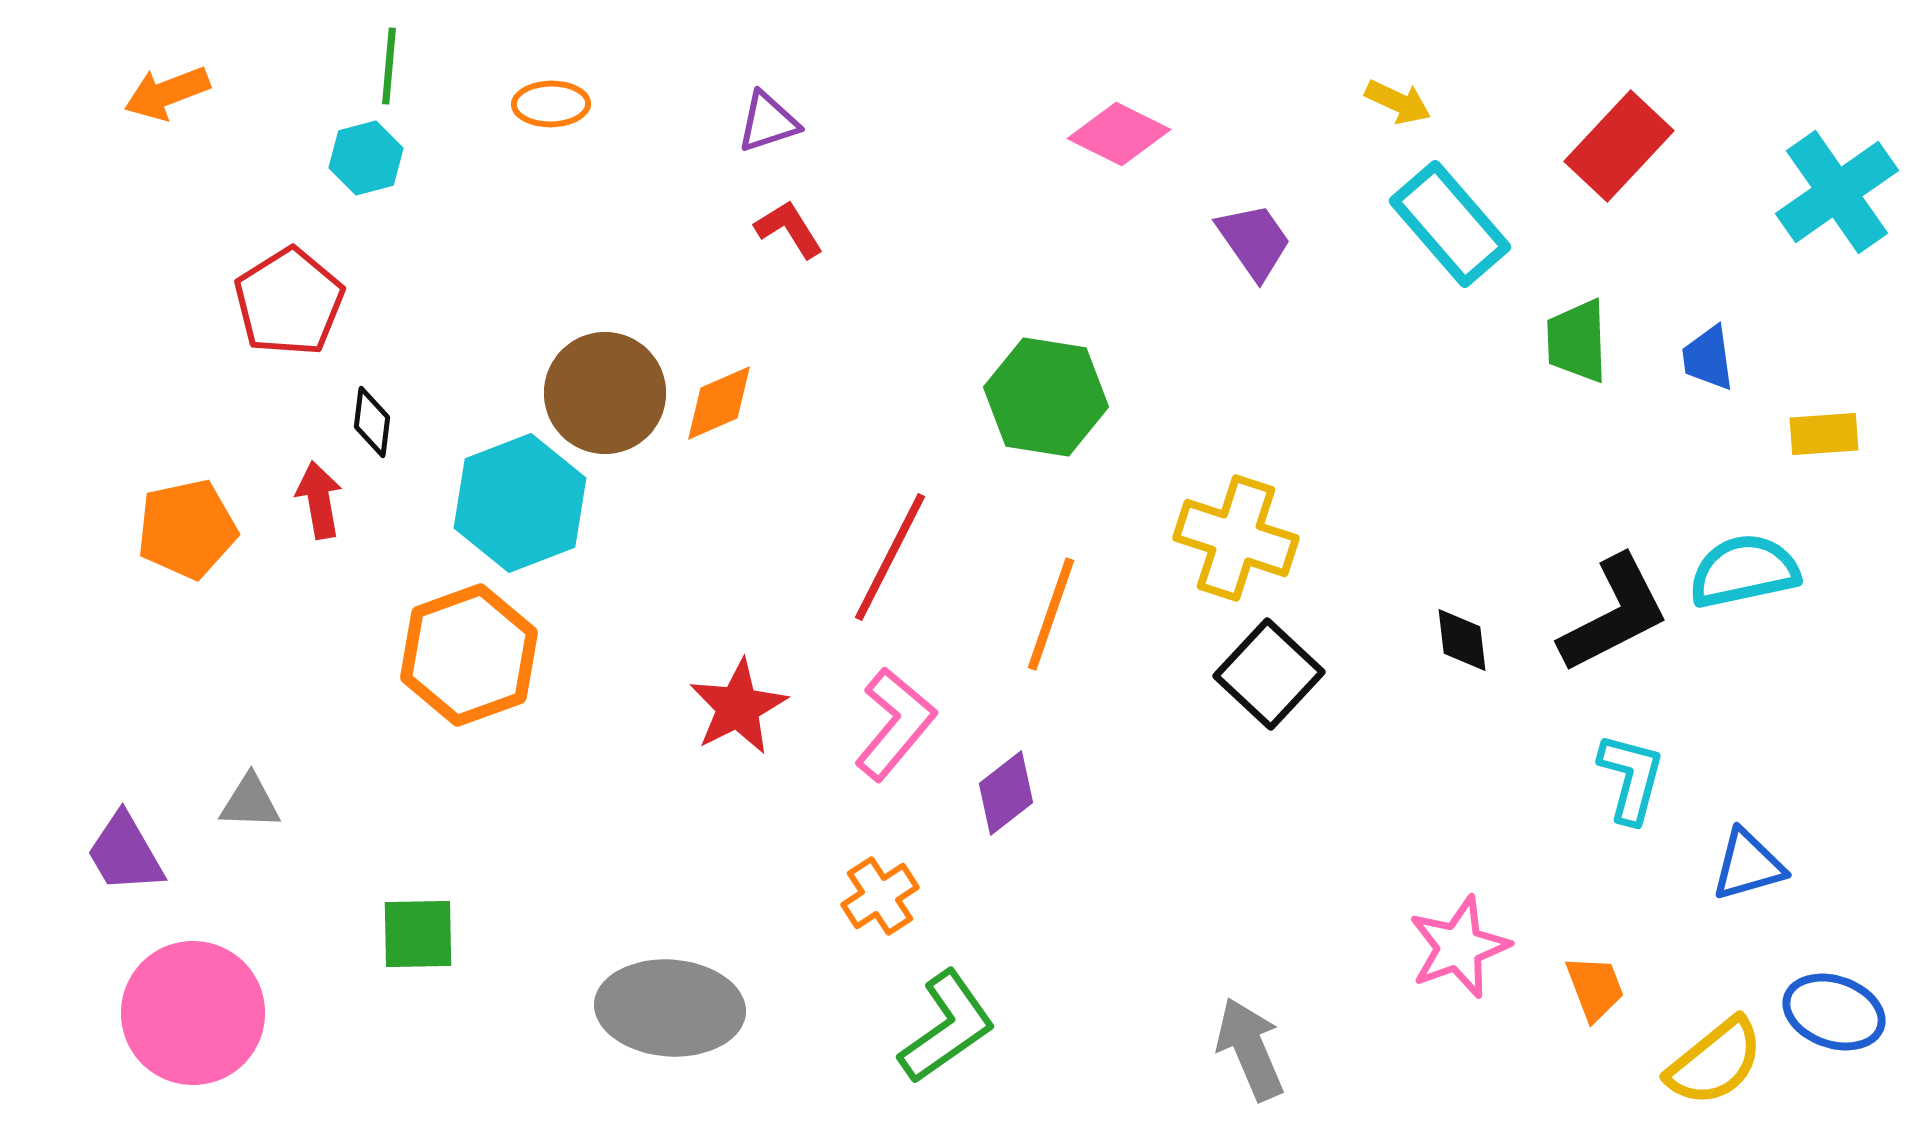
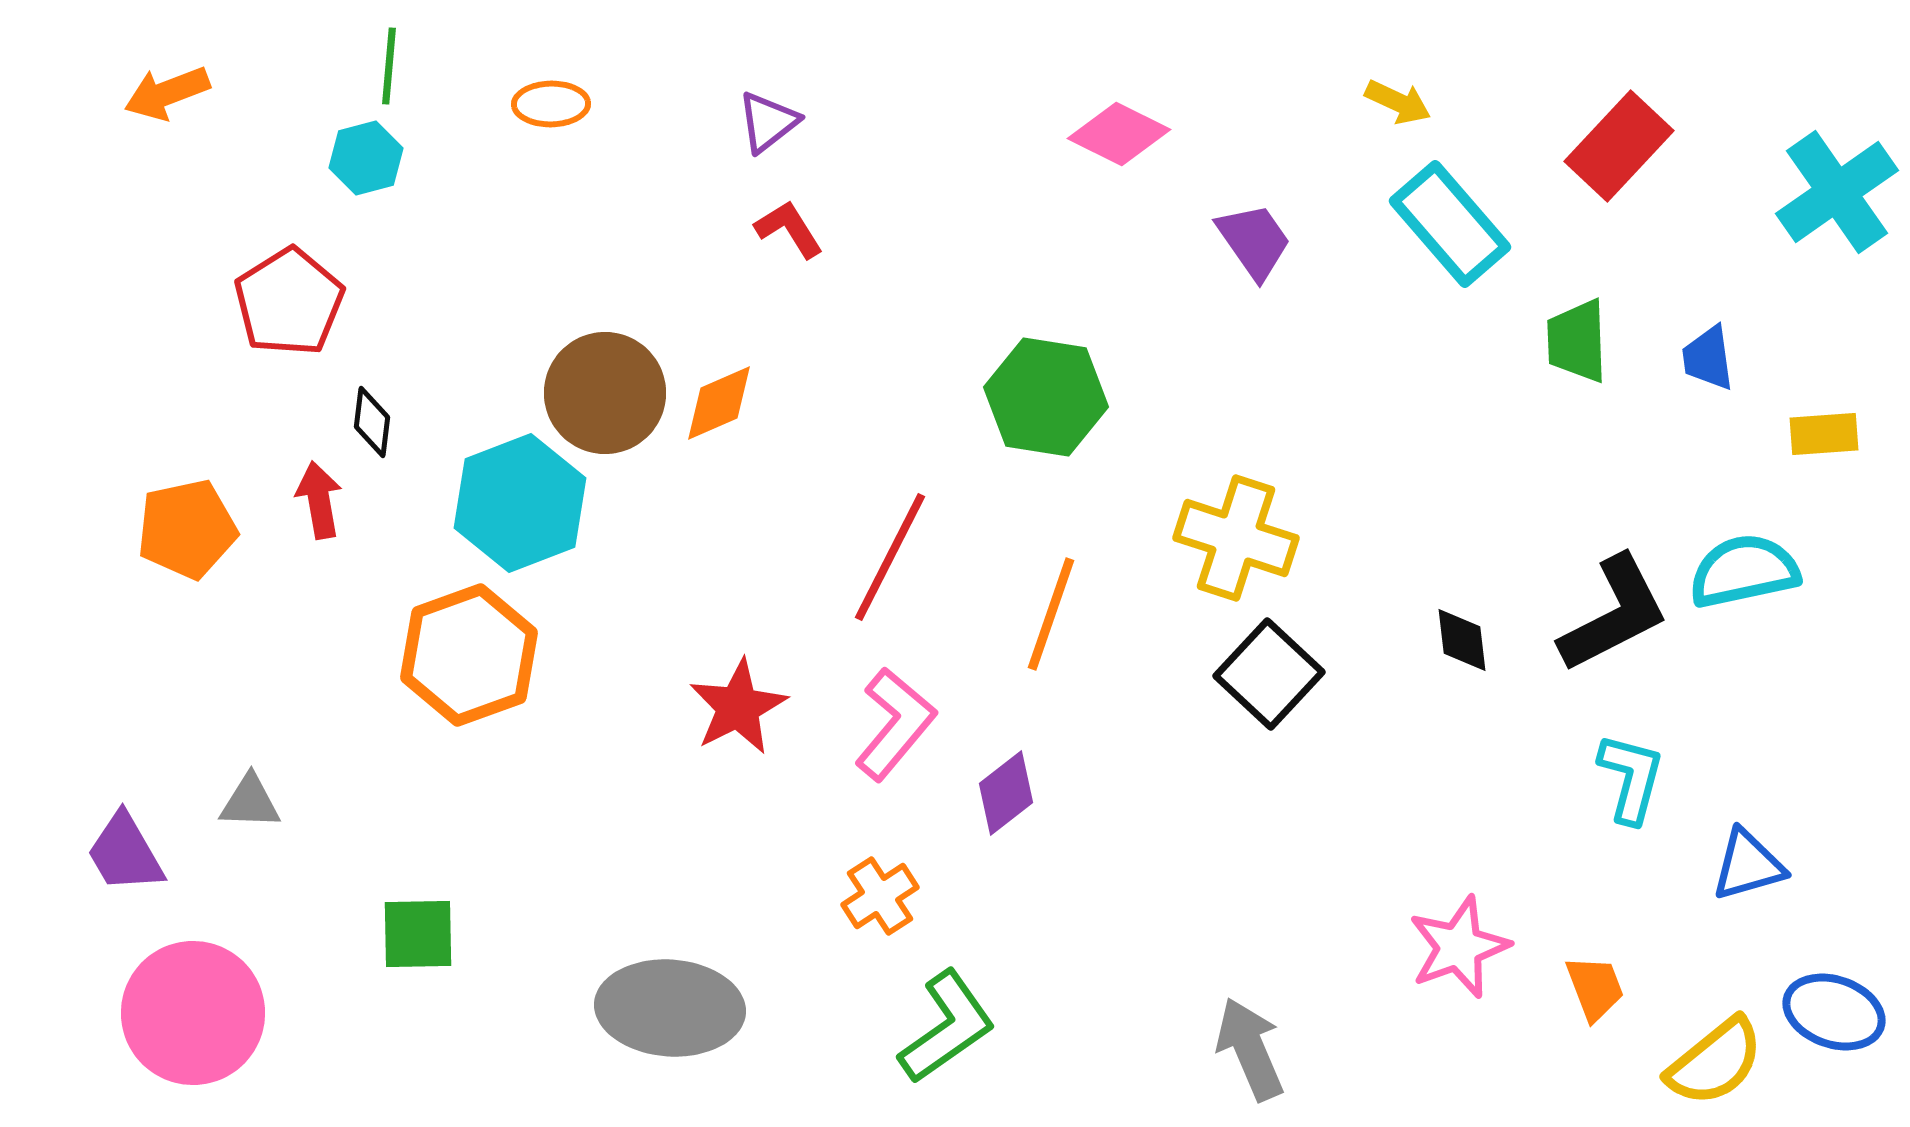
purple triangle at (768, 122): rotated 20 degrees counterclockwise
